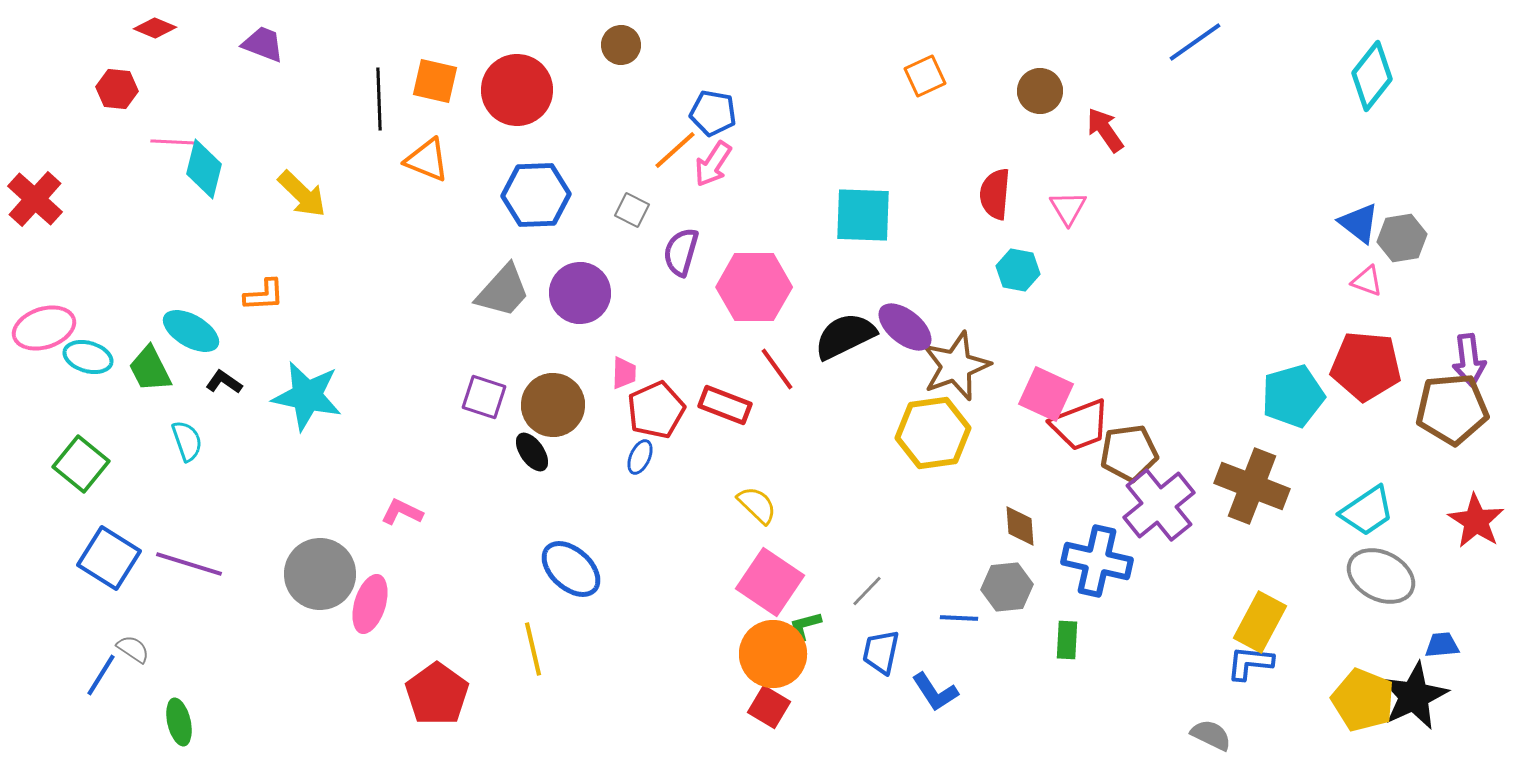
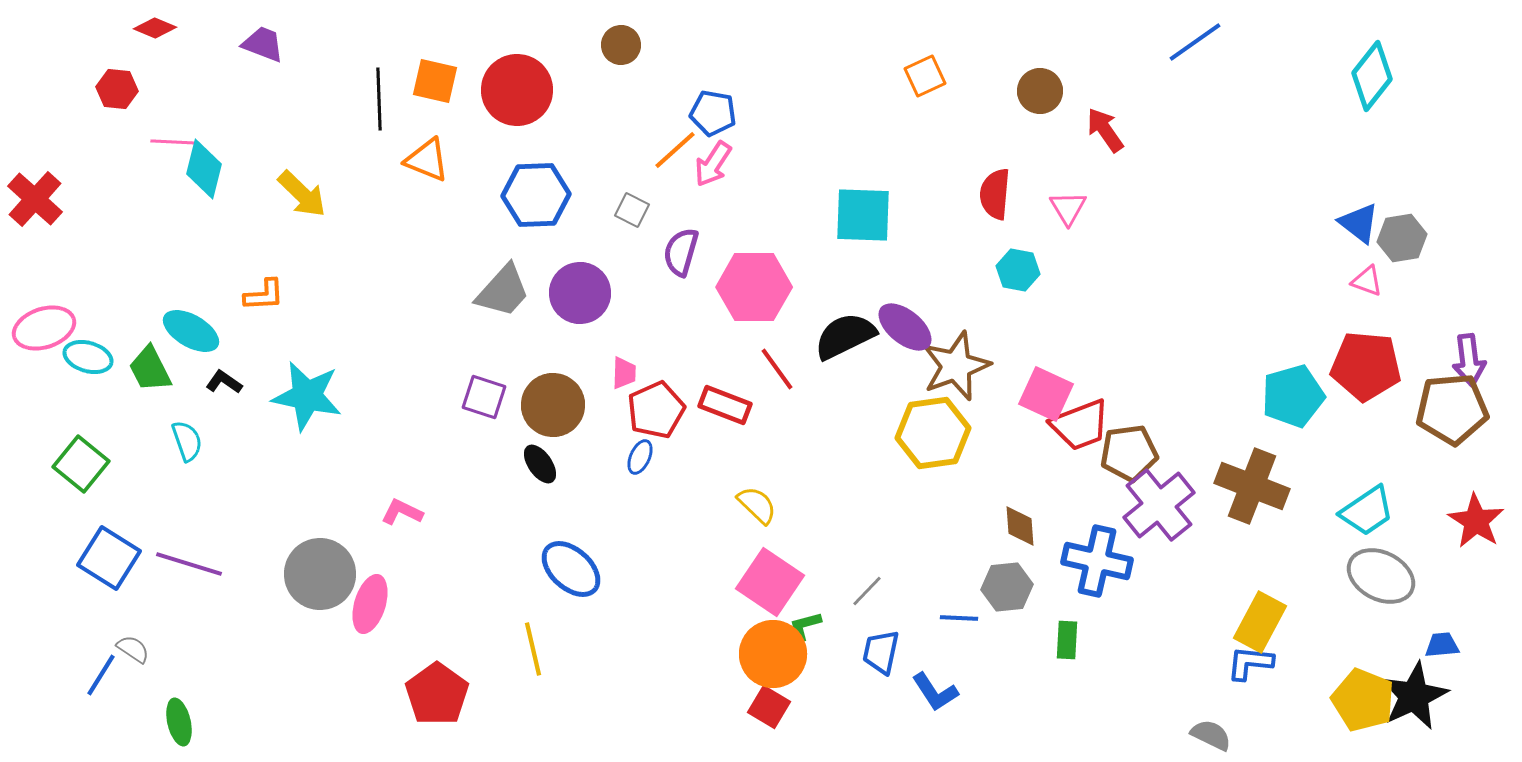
black ellipse at (532, 452): moved 8 px right, 12 px down
